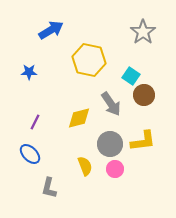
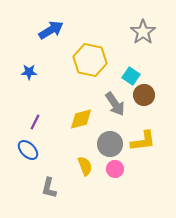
yellow hexagon: moved 1 px right
gray arrow: moved 4 px right
yellow diamond: moved 2 px right, 1 px down
blue ellipse: moved 2 px left, 4 px up
